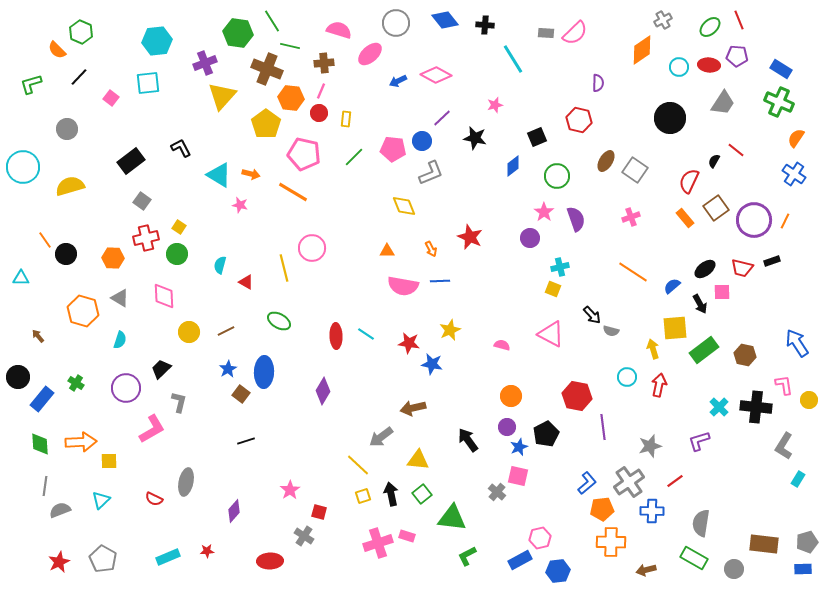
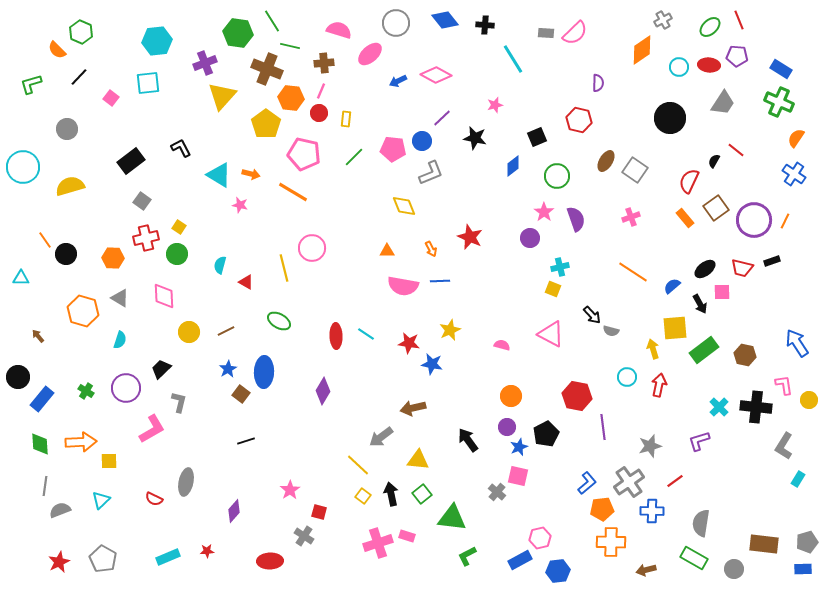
green cross at (76, 383): moved 10 px right, 8 px down
yellow square at (363, 496): rotated 35 degrees counterclockwise
